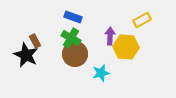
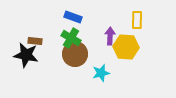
yellow rectangle: moved 5 px left; rotated 60 degrees counterclockwise
brown rectangle: rotated 56 degrees counterclockwise
black star: rotated 15 degrees counterclockwise
